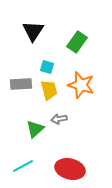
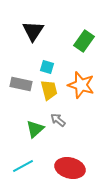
green rectangle: moved 7 px right, 1 px up
gray rectangle: rotated 15 degrees clockwise
gray arrow: moved 1 px left, 1 px down; rotated 49 degrees clockwise
red ellipse: moved 1 px up
